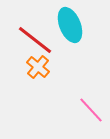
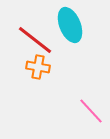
orange cross: rotated 30 degrees counterclockwise
pink line: moved 1 px down
